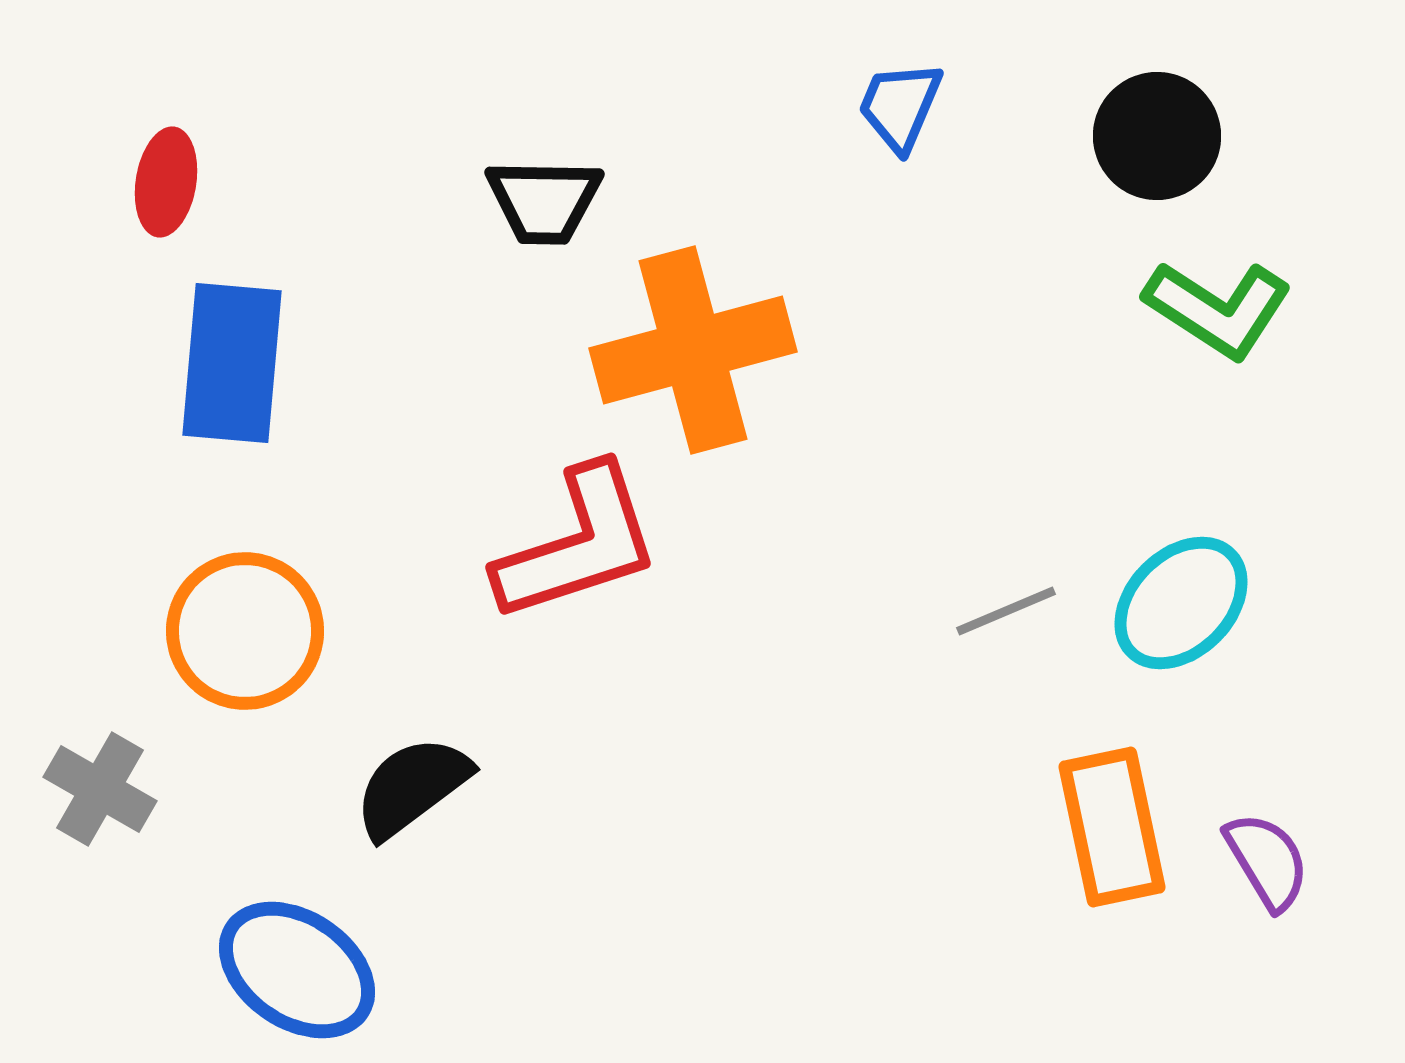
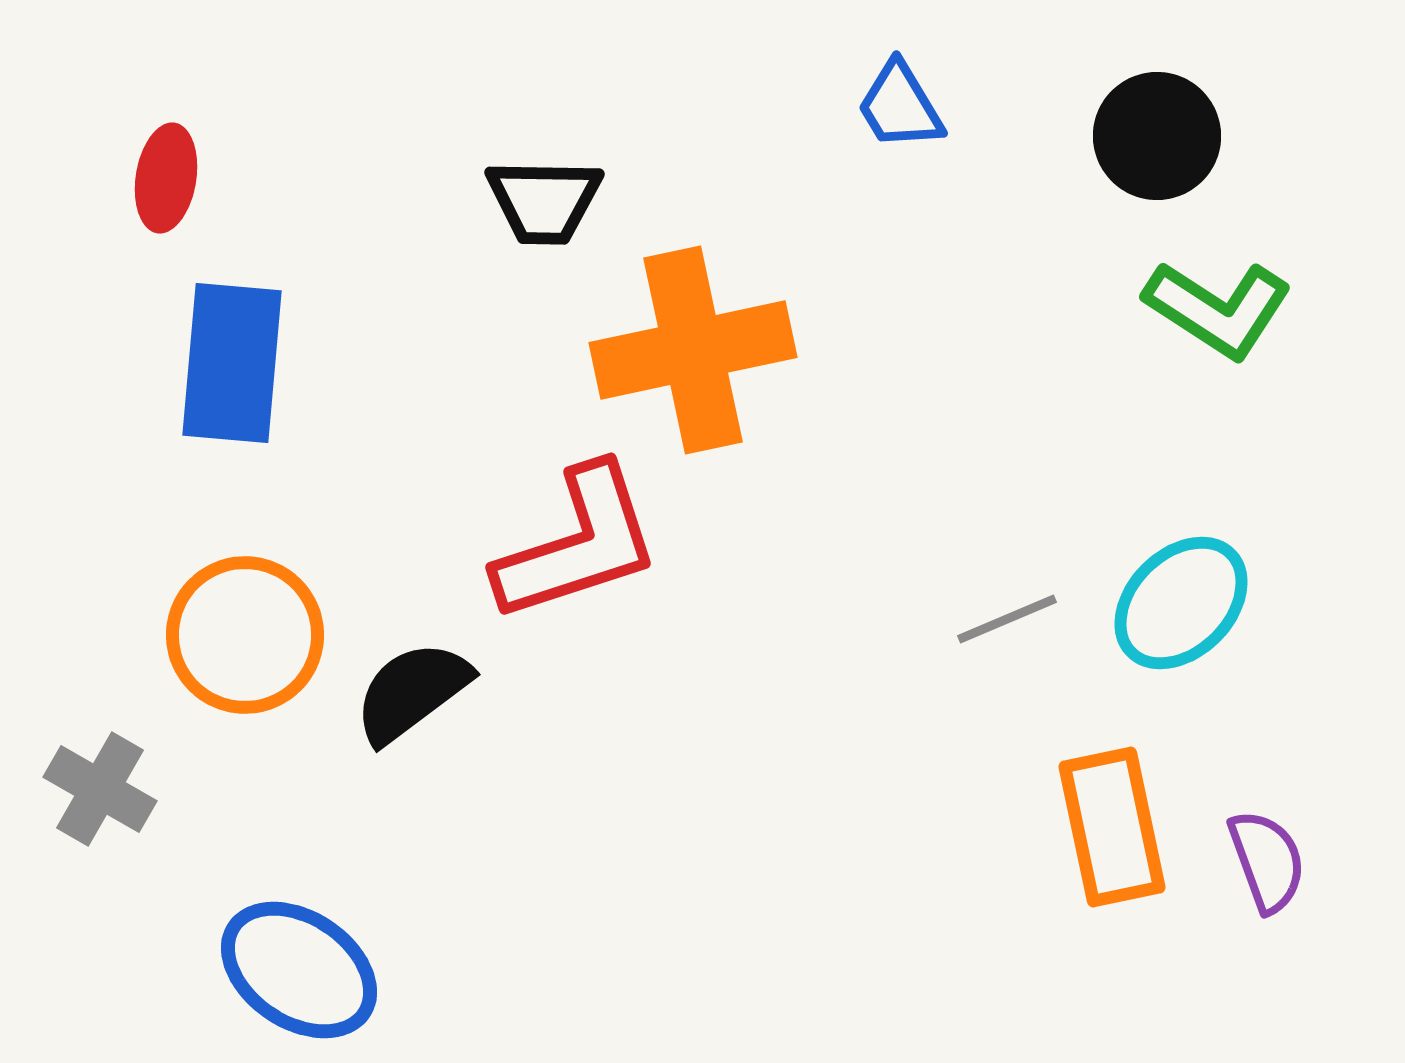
blue trapezoid: rotated 54 degrees counterclockwise
red ellipse: moved 4 px up
orange cross: rotated 3 degrees clockwise
gray line: moved 1 px right, 8 px down
orange circle: moved 4 px down
black semicircle: moved 95 px up
purple semicircle: rotated 11 degrees clockwise
blue ellipse: moved 2 px right
